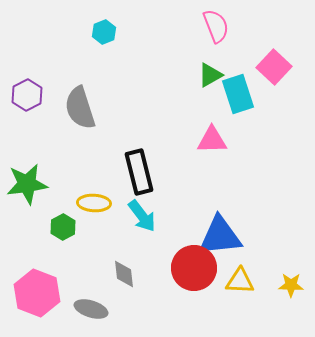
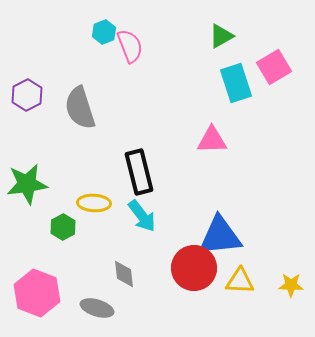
pink semicircle: moved 86 px left, 20 px down
pink square: rotated 16 degrees clockwise
green triangle: moved 11 px right, 39 px up
cyan rectangle: moved 2 px left, 11 px up
gray ellipse: moved 6 px right, 1 px up
